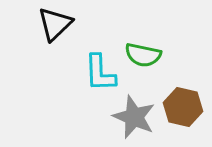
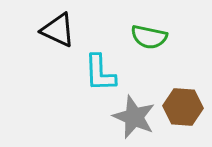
black triangle: moved 3 px right, 6 px down; rotated 51 degrees counterclockwise
green semicircle: moved 6 px right, 18 px up
brown hexagon: rotated 9 degrees counterclockwise
